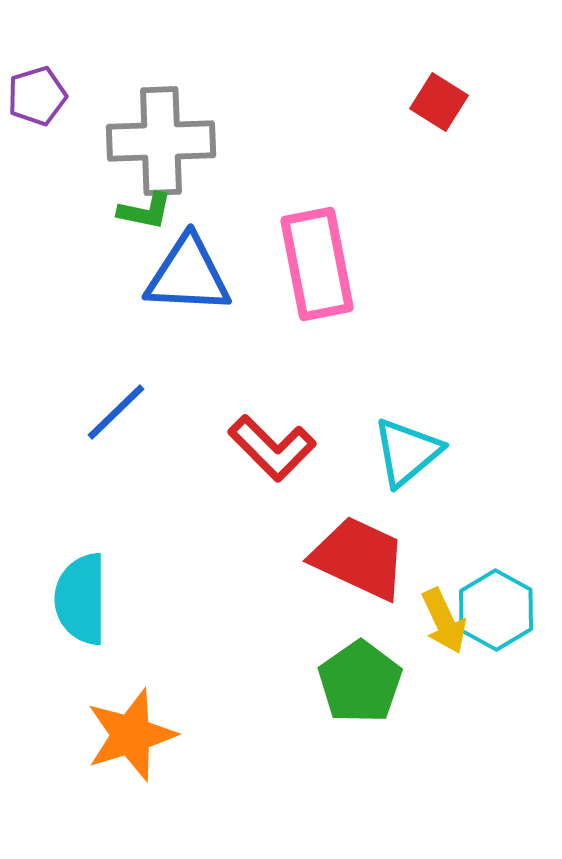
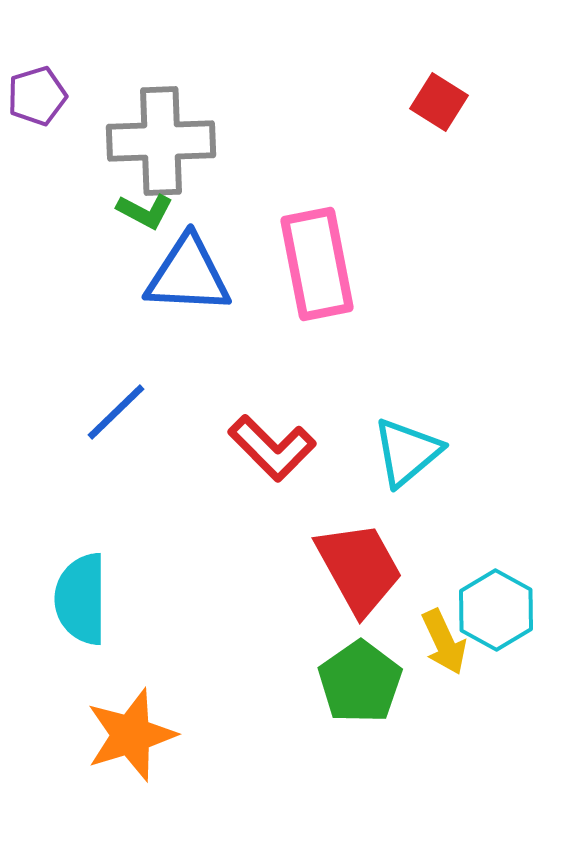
green L-shape: rotated 16 degrees clockwise
red trapezoid: moved 10 px down; rotated 36 degrees clockwise
yellow arrow: moved 21 px down
